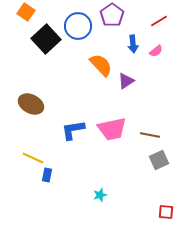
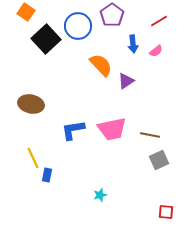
brown ellipse: rotated 15 degrees counterclockwise
yellow line: rotated 40 degrees clockwise
